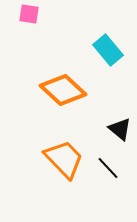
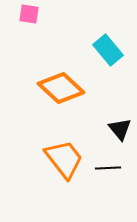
orange diamond: moved 2 px left, 2 px up
black triangle: rotated 10 degrees clockwise
orange trapezoid: rotated 6 degrees clockwise
black line: rotated 50 degrees counterclockwise
